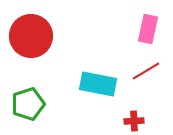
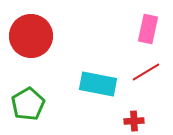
red line: moved 1 px down
green pentagon: rotated 12 degrees counterclockwise
